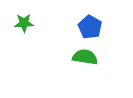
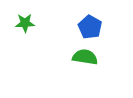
green star: moved 1 px right
